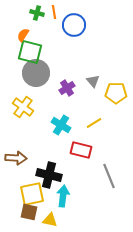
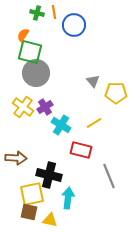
purple cross: moved 22 px left, 19 px down
cyan arrow: moved 5 px right, 2 px down
